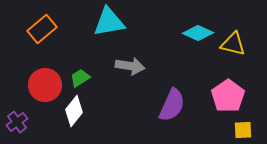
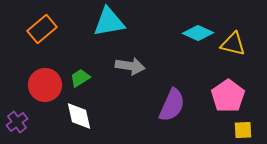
white diamond: moved 5 px right, 5 px down; rotated 52 degrees counterclockwise
